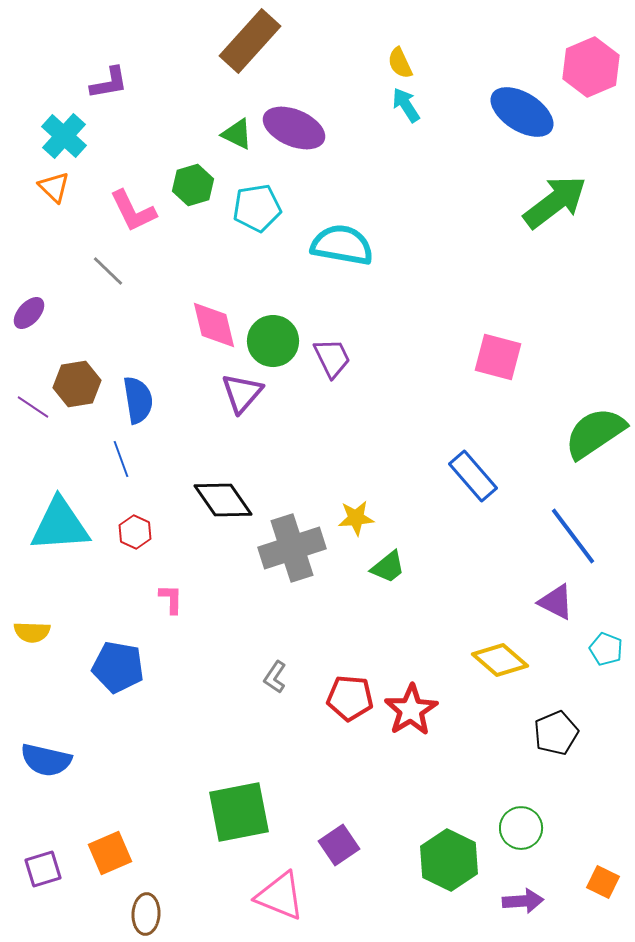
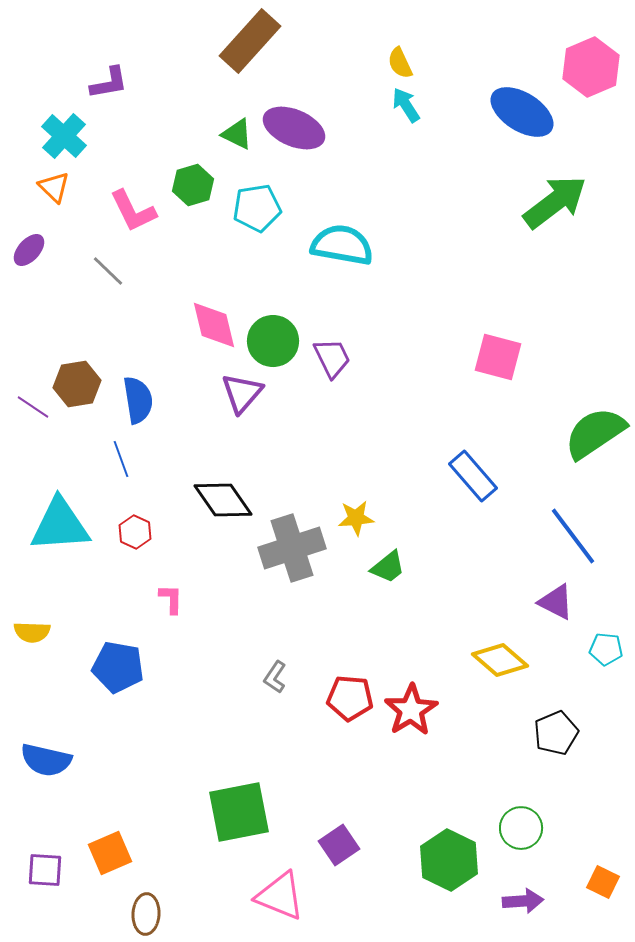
purple ellipse at (29, 313): moved 63 px up
cyan pentagon at (606, 649): rotated 16 degrees counterclockwise
purple square at (43, 869): moved 2 px right, 1 px down; rotated 21 degrees clockwise
